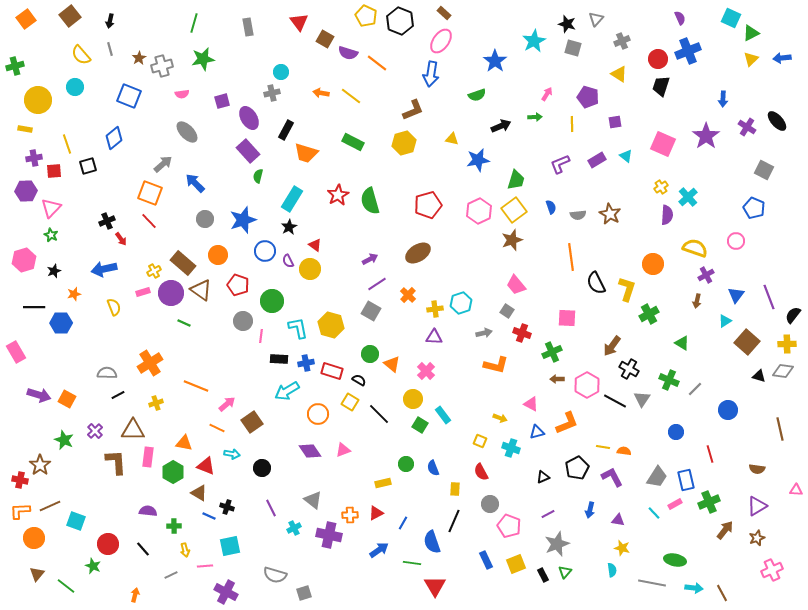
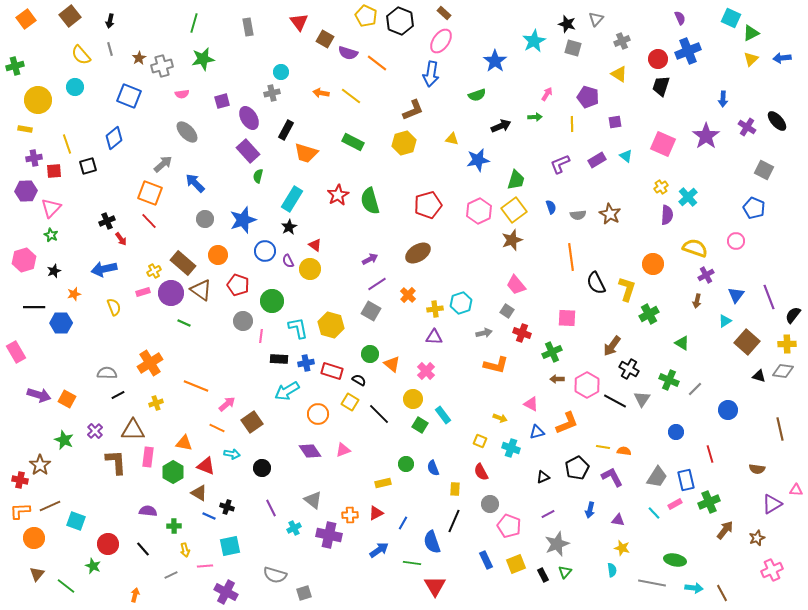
purple triangle at (757, 506): moved 15 px right, 2 px up
